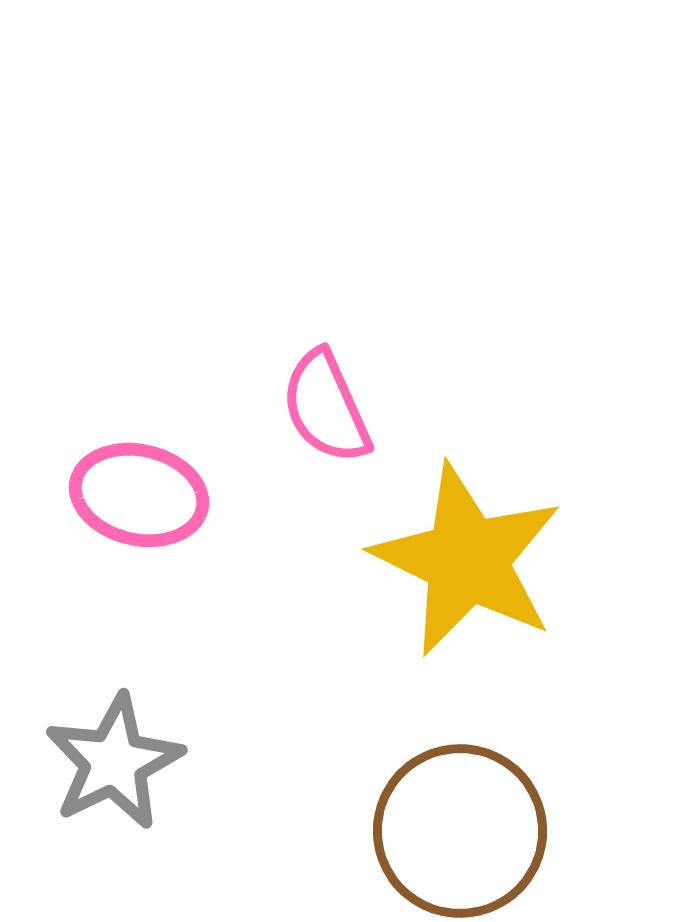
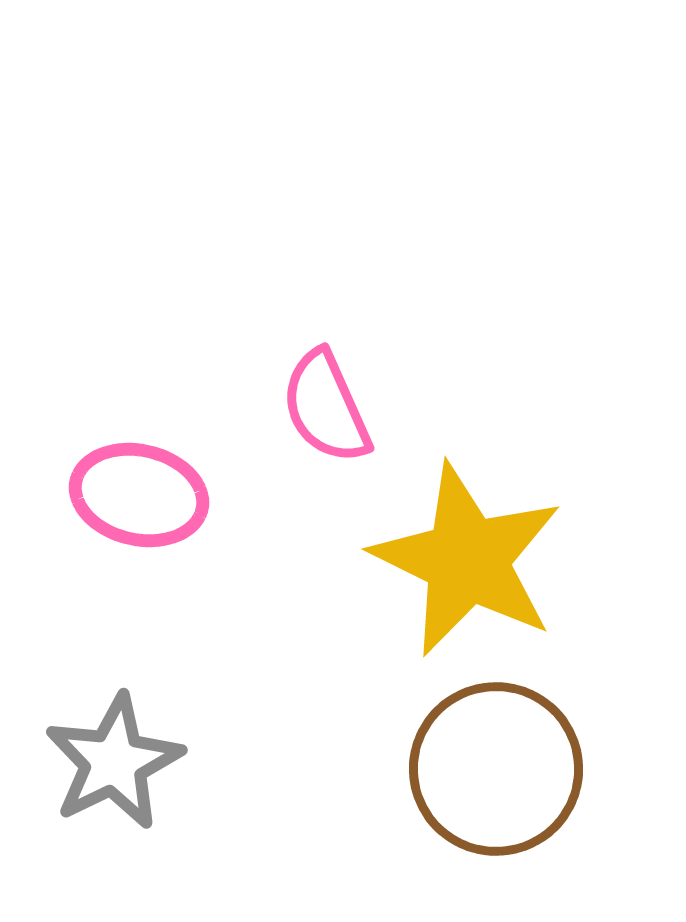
brown circle: moved 36 px right, 62 px up
